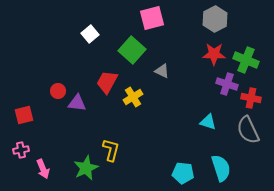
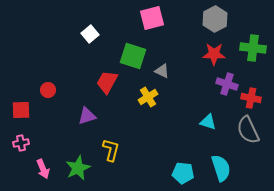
green square: moved 1 px right, 6 px down; rotated 24 degrees counterclockwise
green cross: moved 7 px right, 12 px up; rotated 15 degrees counterclockwise
red circle: moved 10 px left, 1 px up
yellow cross: moved 15 px right
purple triangle: moved 10 px right, 13 px down; rotated 24 degrees counterclockwise
red square: moved 3 px left, 5 px up; rotated 12 degrees clockwise
pink cross: moved 7 px up
green star: moved 8 px left
